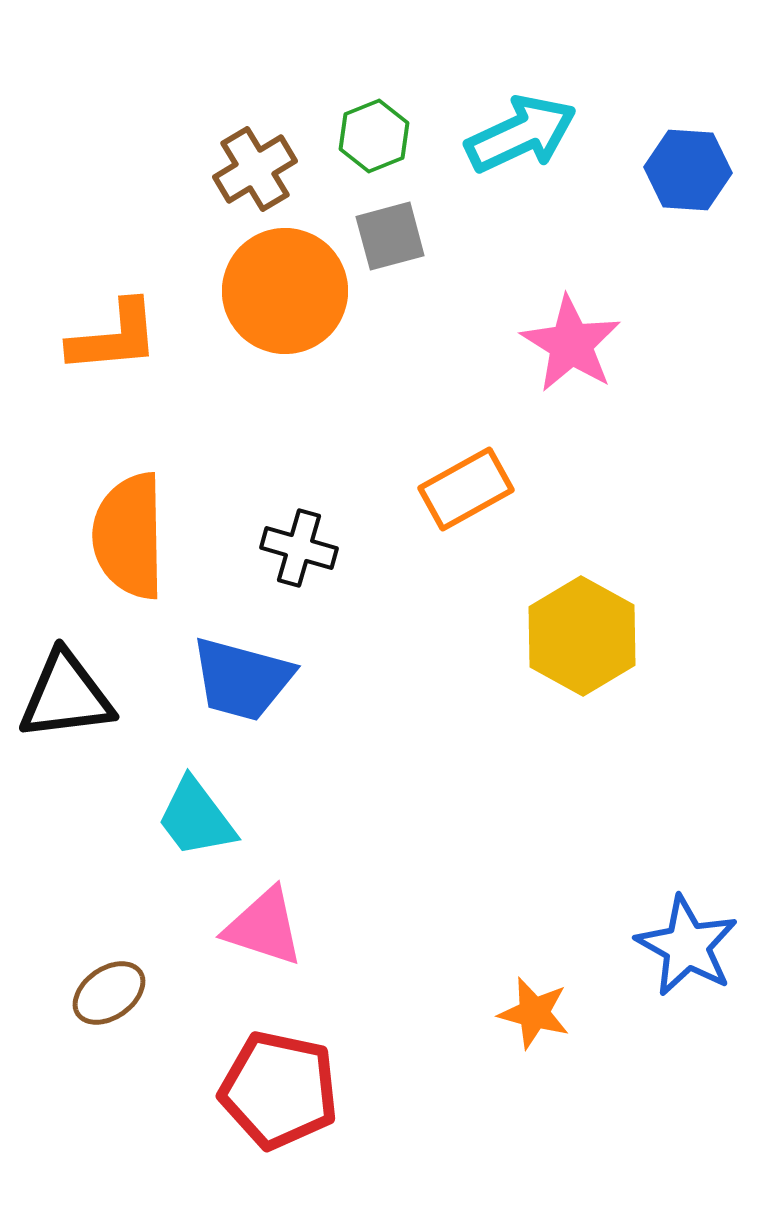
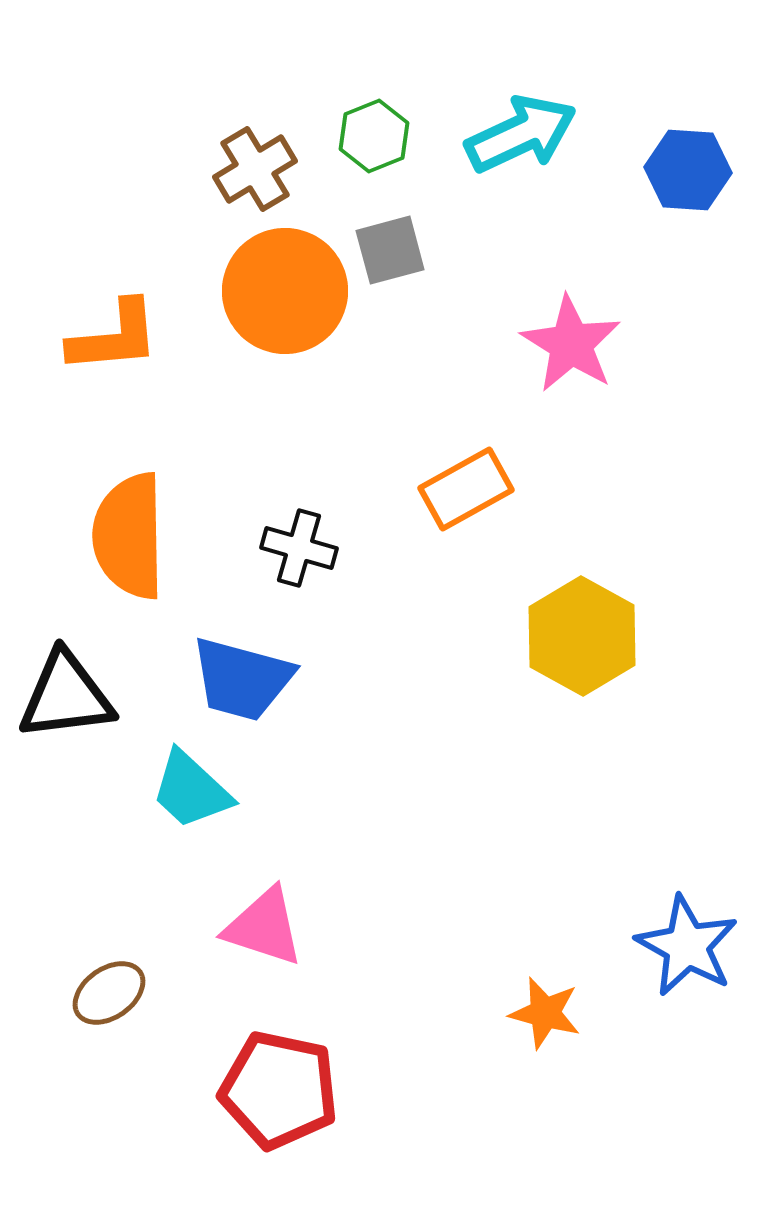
gray square: moved 14 px down
cyan trapezoid: moved 5 px left, 28 px up; rotated 10 degrees counterclockwise
orange star: moved 11 px right
